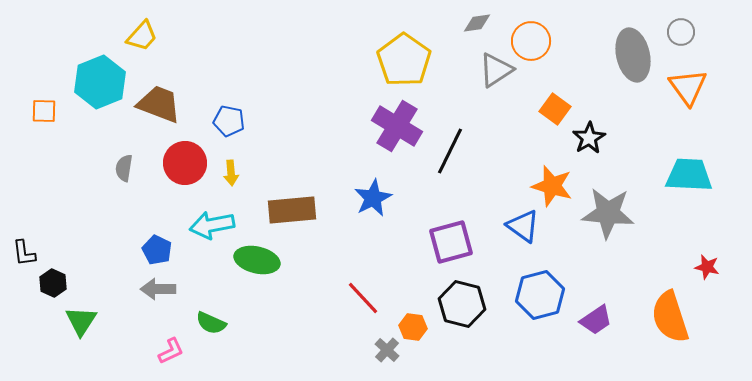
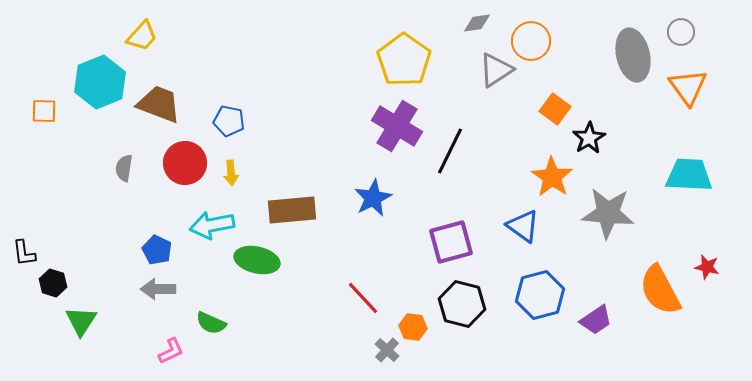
orange star at (552, 186): moved 9 px up; rotated 18 degrees clockwise
black hexagon at (53, 283): rotated 8 degrees counterclockwise
orange semicircle at (670, 317): moved 10 px left, 27 px up; rotated 10 degrees counterclockwise
